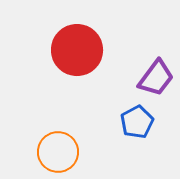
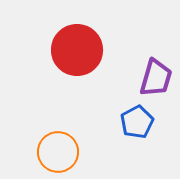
purple trapezoid: rotated 21 degrees counterclockwise
